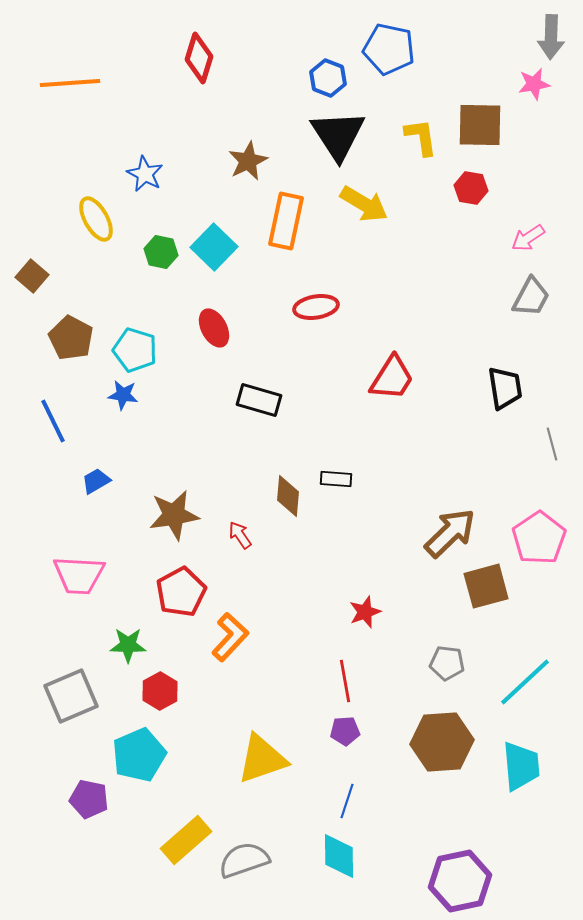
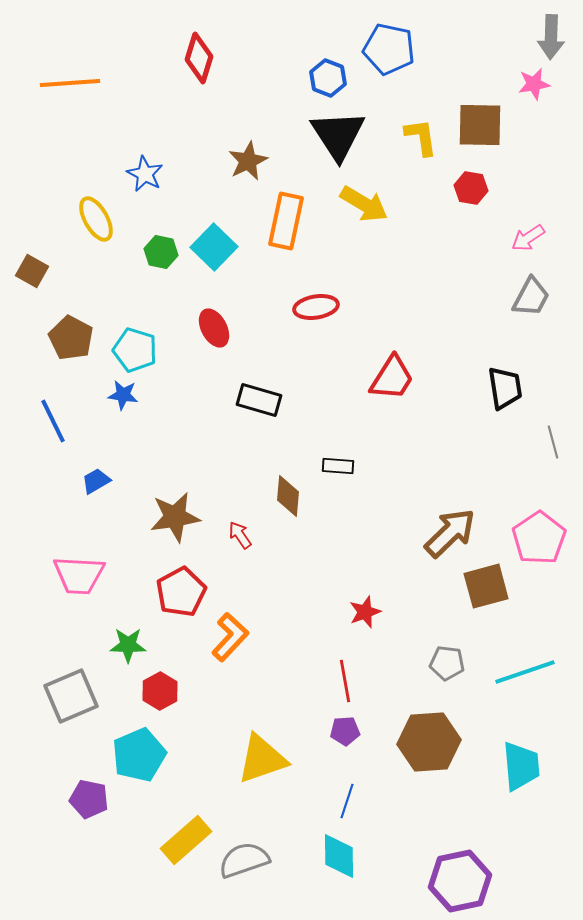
brown square at (32, 276): moved 5 px up; rotated 12 degrees counterclockwise
gray line at (552, 444): moved 1 px right, 2 px up
black rectangle at (336, 479): moved 2 px right, 13 px up
brown star at (174, 515): moved 1 px right, 2 px down
cyan line at (525, 682): moved 10 px up; rotated 24 degrees clockwise
brown hexagon at (442, 742): moved 13 px left
